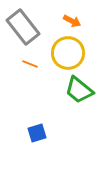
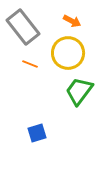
green trapezoid: moved 1 px down; rotated 88 degrees clockwise
